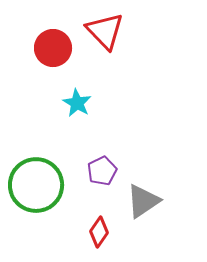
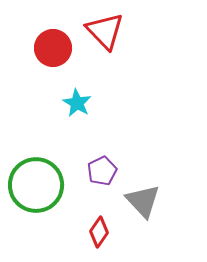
gray triangle: rotated 39 degrees counterclockwise
